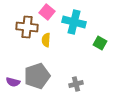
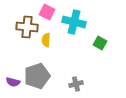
pink square: rotated 14 degrees counterclockwise
